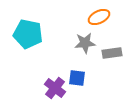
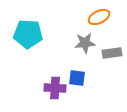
cyan pentagon: rotated 8 degrees counterclockwise
purple cross: rotated 35 degrees counterclockwise
